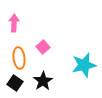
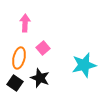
pink arrow: moved 11 px right
pink square: moved 1 px down
orange ellipse: rotated 20 degrees clockwise
black star: moved 3 px left, 3 px up; rotated 18 degrees counterclockwise
